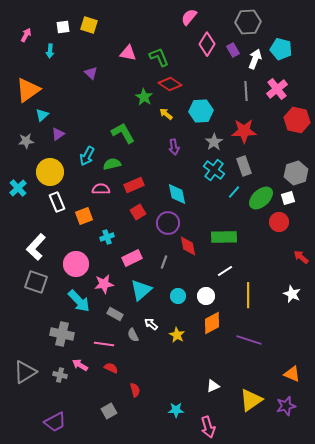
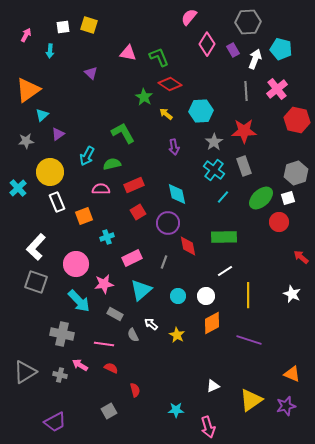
cyan line at (234, 192): moved 11 px left, 5 px down
